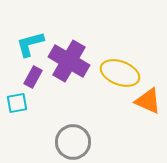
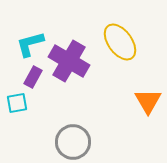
yellow ellipse: moved 31 px up; rotated 33 degrees clockwise
orange triangle: rotated 36 degrees clockwise
